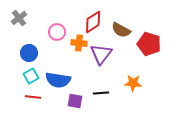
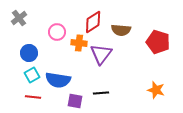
brown semicircle: rotated 24 degrees counterclockwise
red pentagon: moved 9 px right, 2 px up
cyan square: moved 1 px right, 1 px up
orange star: moved 23 px right, 7 px down; rotated 12 degrees clockwise
